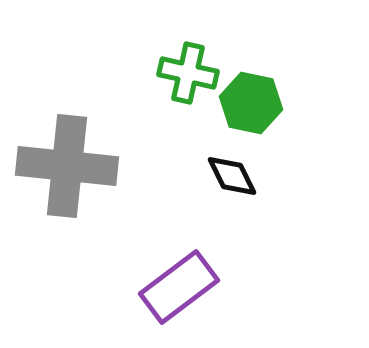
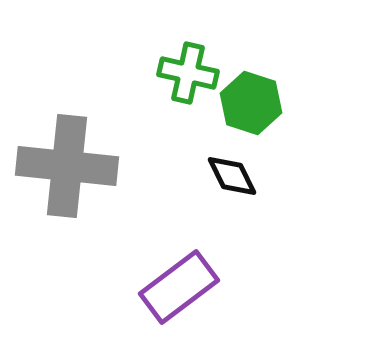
green hexagon: rotated 6 degrees clockwise
